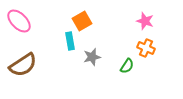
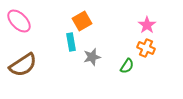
pink star: moved 2 px right, 4 px down; rotated 18 degrees clockwise
cyan rectangle: moved 1 px right, 1 px down
